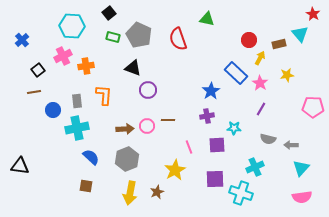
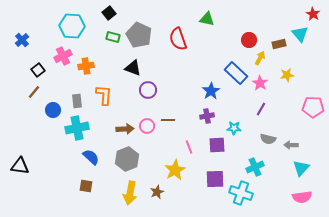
brown line at (34, 92): rotated 40 degrees counterclockwise
